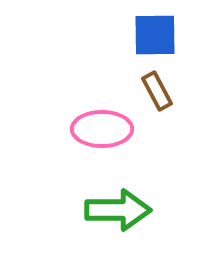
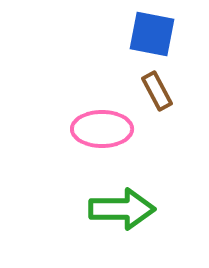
blue square: moved 3 px left, 1 px up; rotated 12 degrees clockwise
green arrow: moved 4 px right, 1 px up
